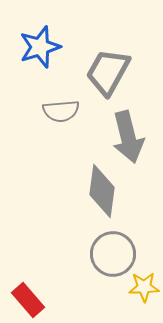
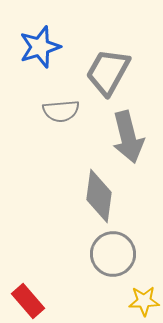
gray diamond: moved 3 px left, 5 px down
yellow star: moved 14 px down
red rectangle: moved 1 px down
